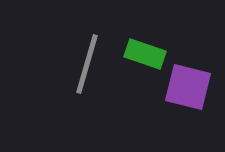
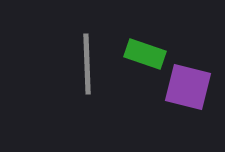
gray line: rotated 18 degrees counterclockwise
